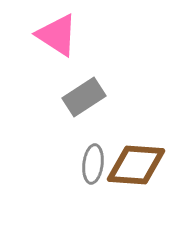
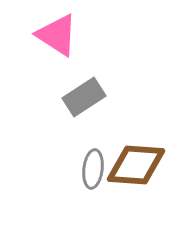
gray ellipse: moved 5 px down
